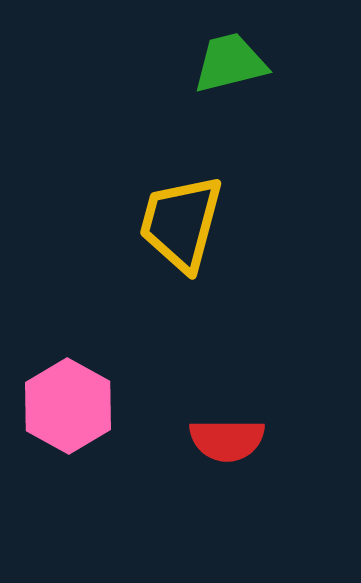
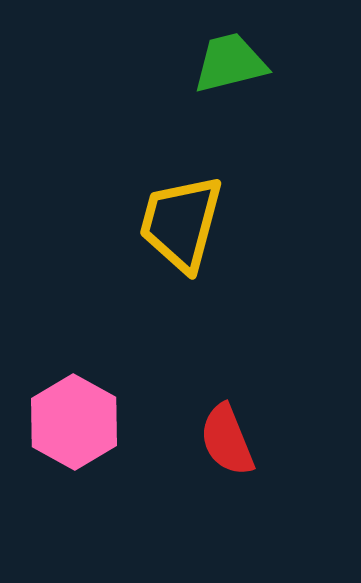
pink hexagon: moved 6 px right, 16 px down
red semicircle: rotated 68 degrees clockwise
